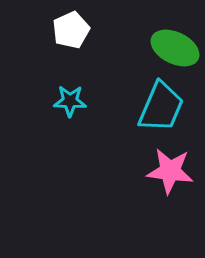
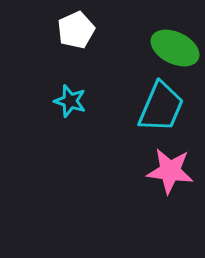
white pentagon: moved 5 px right
cyan star: rotated 16 degrees clockwise
